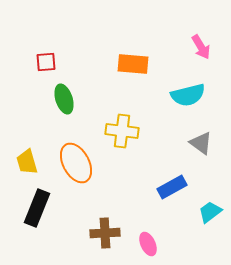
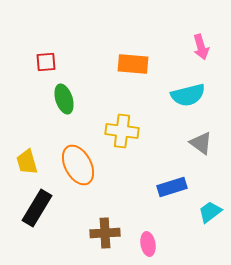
pink arrow: rotated 15 degrees clockwise
orange ellipse: moved 2 px right, 2 px down
blue rectangle: rotated 12 degrees clockwise
black rectangle: rotated 9 degrees clockwise
pink ellipse: rotated 15 degrees clockwise
